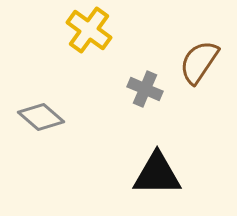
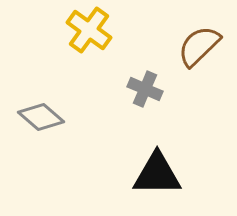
brown semicircle: moved 16 px up; rotated 12 degrees clockwise
